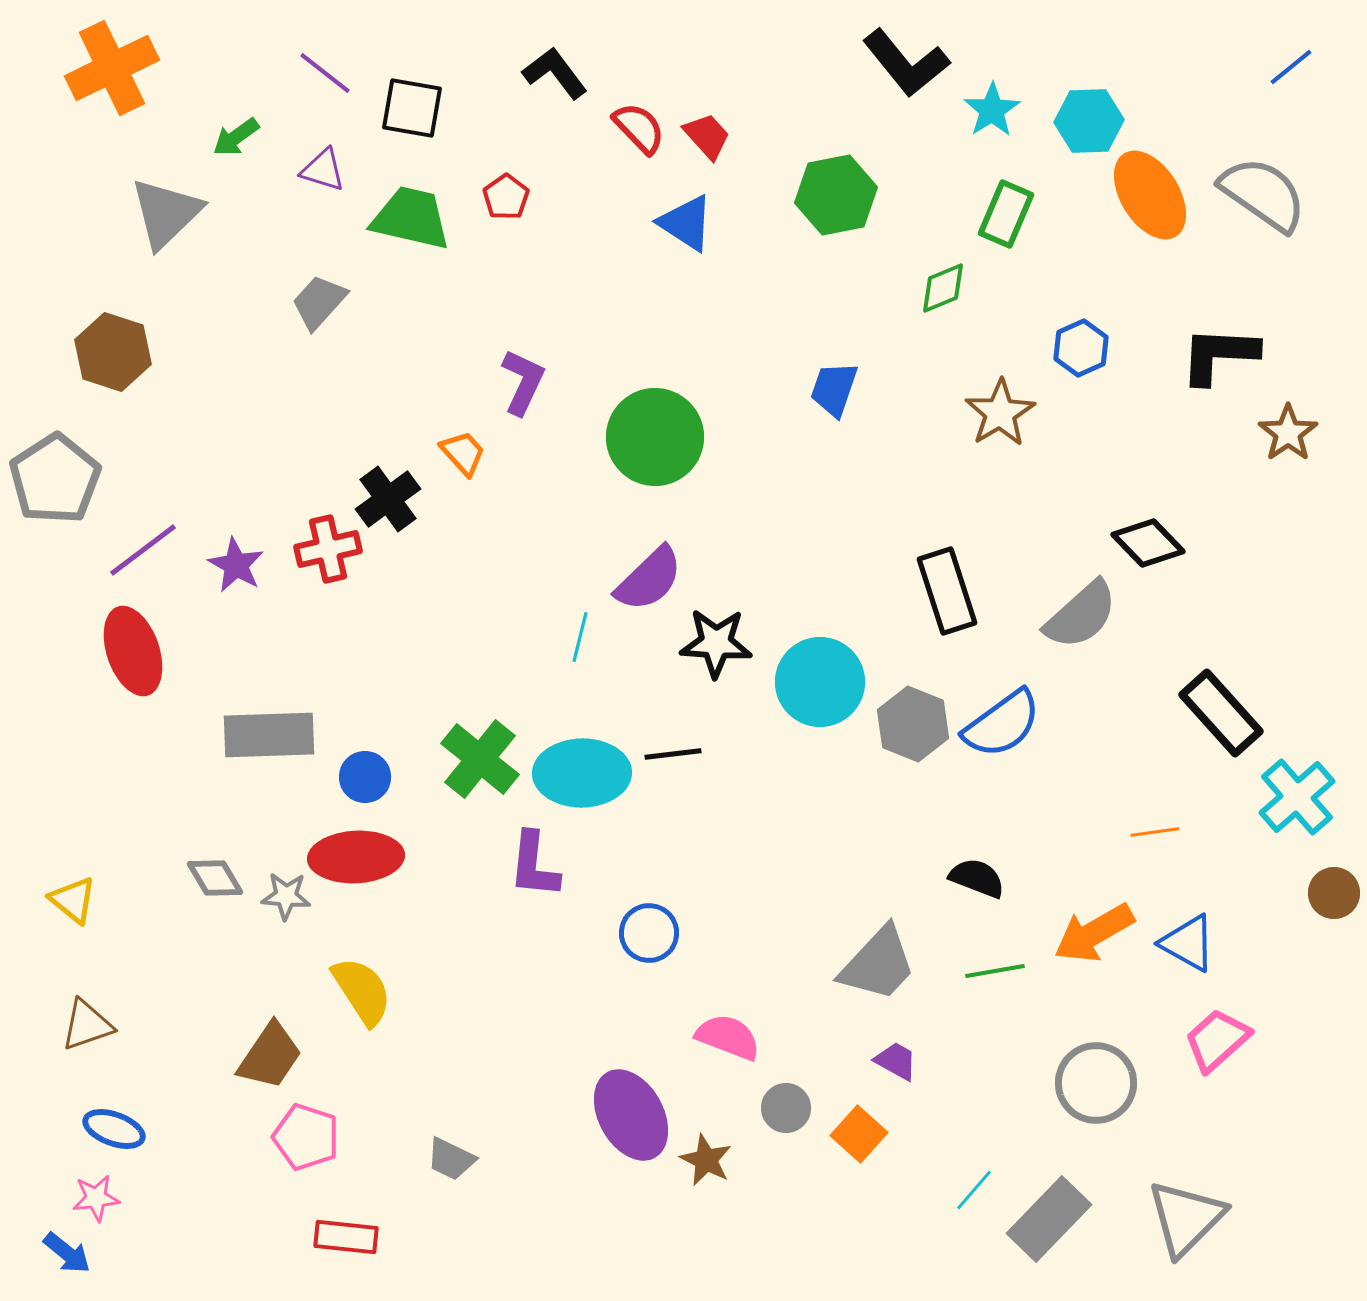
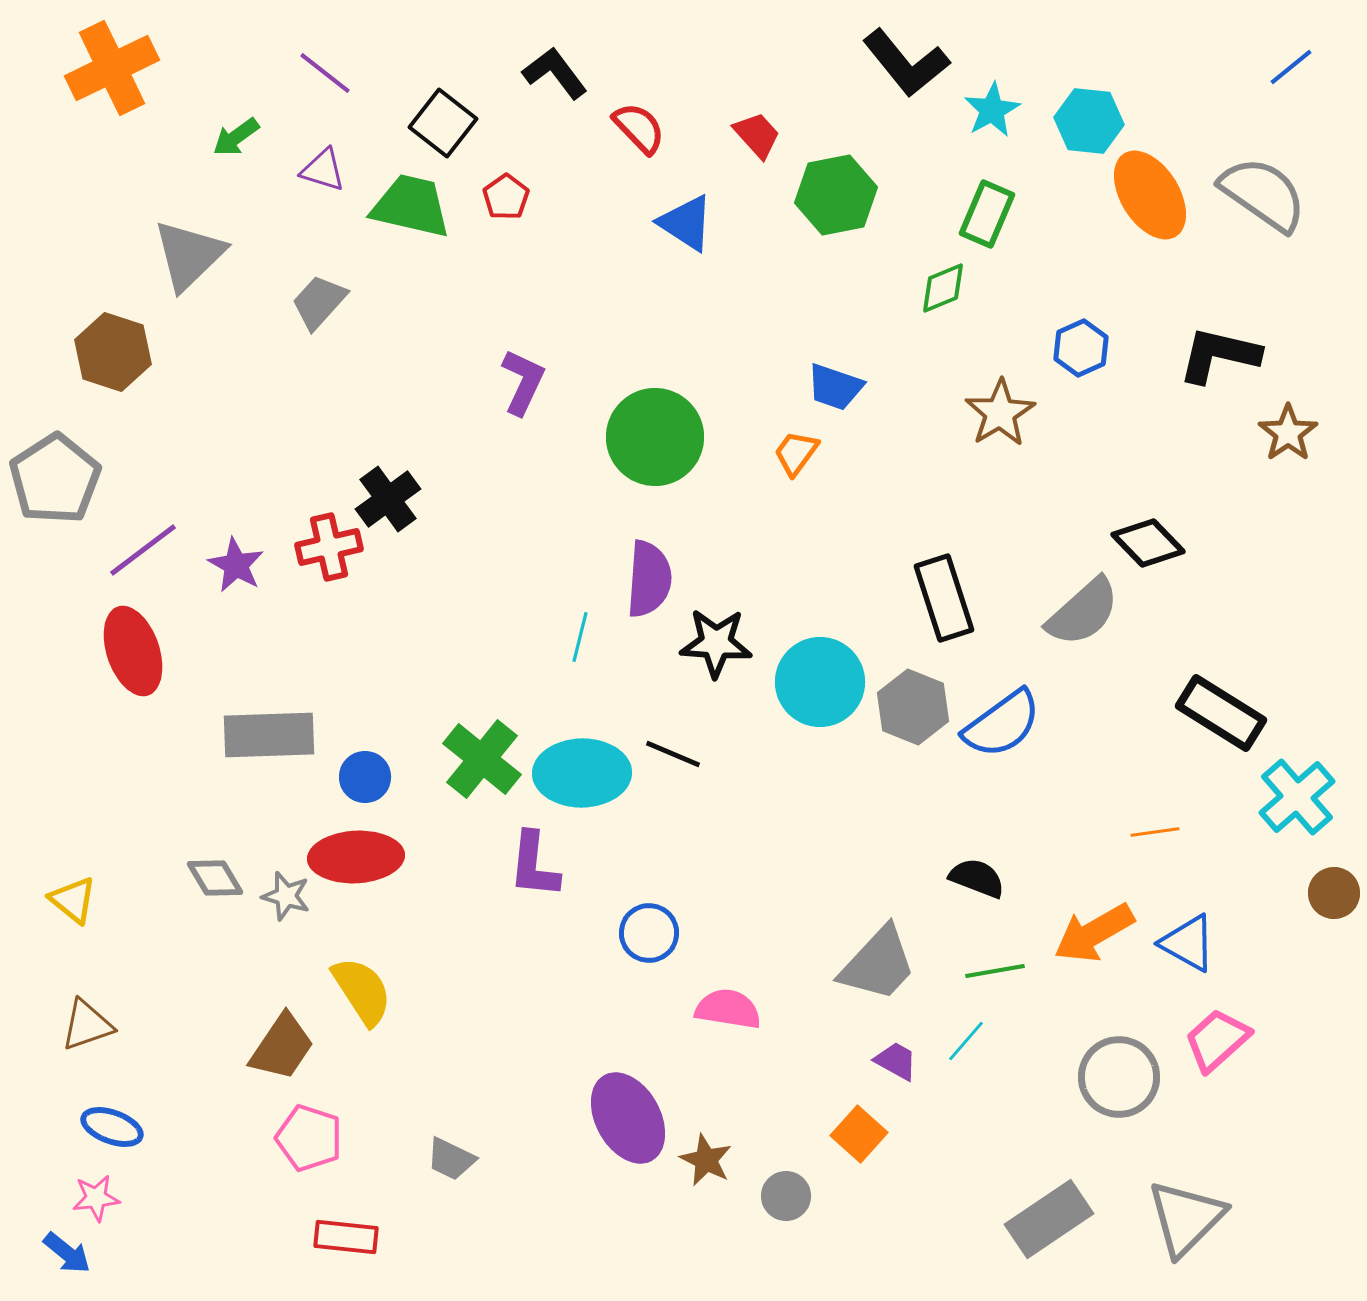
black square at (412, 108): moved 31 px right, 15 px down; rotated 28 degrees clockwise
cyan star at (992, 110): rotated 4 degrees clockwise
cyan hexagon at (1089, 121): rotated 8 degrees clockwise
red trapezoid at (707, 136): moved 50 px right, 1 px up
gray triangle at (166, 213): moved 23 px right, 42 px down
green rectangle at (1006, 214): moved 19 px left
green trapezoid at (411, 218): moved 12 px up
black L-shape at (1219, 355): rotated 10 degrees clockwise
blue trapezoid at (834, 389): moved 1 px right, 2 px up; rotated 90 degrees counterclockwise
orange trapezoid at (463, 453): moved 333 px right; rotated 102 degrees counterclockwise
red cross at (328, 549): moved 1 px right, 2 px up
purple semicircle at (649, 579): rotated 42 degrees counterclockwise
black rectangle at (947, 591): moved 3 px left, 7 px down
gray semicircle at (1081, 615): moved 2 px right, 3 px up
black rectangle at (1221, 713): rotated 16 degrees counterclockwise
gray hexagon at (913, 724): moved 17 px up
black line at (673, 754): rotated 30 degrees clockwise
green cross at (480, 759): moved 2 px right
gray star at (286, 896): rotated 12 degrees clockwise
pink semicircle at (728, 1037): moved 28 px up; rotated 12 degrees counterclockwise
brown trapezoid at (270, 1056): moved 12 px right, 9 px up
gray circle at (1096, 1083): moved 23 px right, 6 px up
gray circle at (786, 1108): moved 88 px down
purple ellipse at (631, 1115): moved 3 px left, 3 px down
blue ellipse at (114, 1129): moved 2 px left, 2 px up
pink pentagon at (306, 1137): moved 3 px right, 1 px down
cyan line at (974, 1190): moved 8 px left, 149 px up
gray rectangle at (1049, 1219): rotated 12 degrees clockwise
